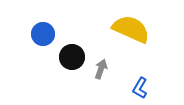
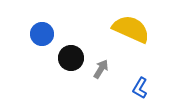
blue circle: moved 1 px left
black circle: moved 1 px left, 1 px down
gray arrow: rotated 12 degrees clockwise
